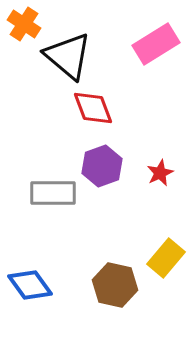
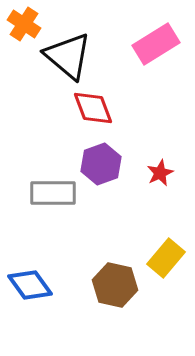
purple hexagon: moved 1 px left, 2 px up
